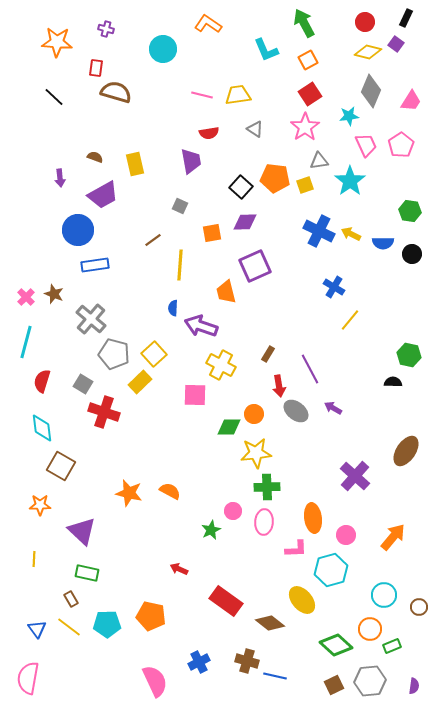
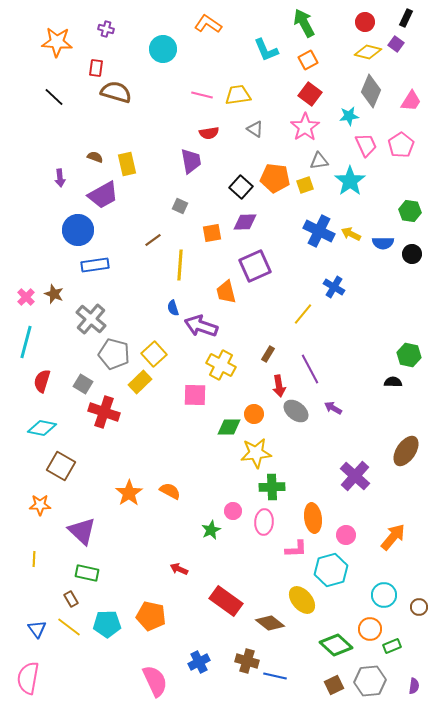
red square at (310, 94): rotated 20 degrees counterclockwise
yellow rectangle at (135, 164): moved 8 px left
blue semicircle at (173, 308): rotated 21 degrees counterclockwise
yellow line at (350, 320): moved 47 px left, 6 px up
cyan diamond at (42, 428): rotated 72 degrees counterclockwise
green cross at (267, 487): moved 5 px right
orange star at (129, 493): rotated 24 degrees clockwise
